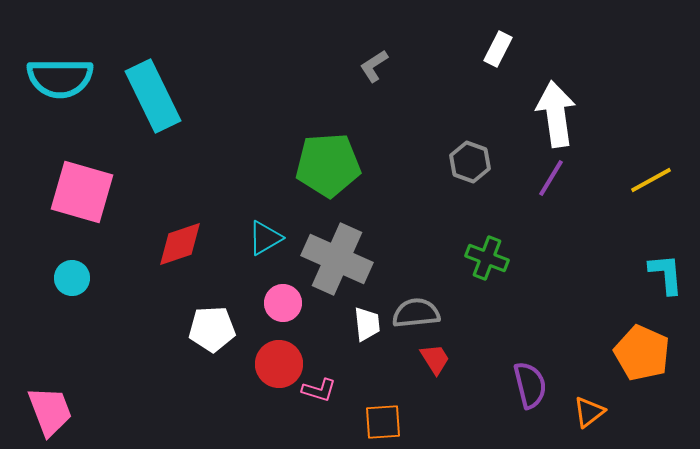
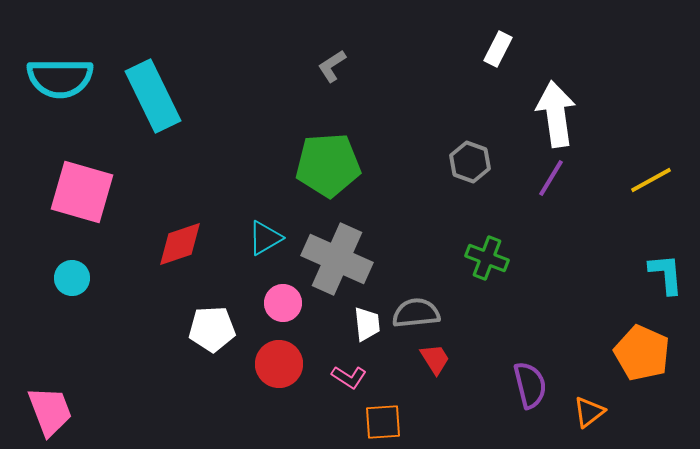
gray L-shape: moved 42 px left
pink L-shape: moved 30 px right, 13 px up; rotated 16 degrees clockwise
